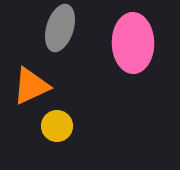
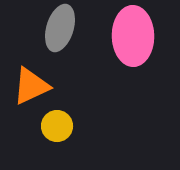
pink ellipse: moved 7 px up
